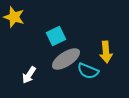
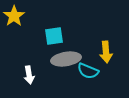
yellow star: moved 1 px up; rotated 20 degrees clockwise
cyan square: moved 2 px left; rotated 18 degrees clockwise
gray ellipse: rotated 24 degrees clockwise
white arrow: rotated 42 degrees counterclockwise
